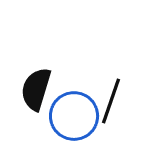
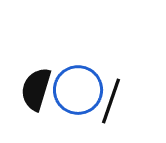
blue circle: moved 4 px right, 26 px up
